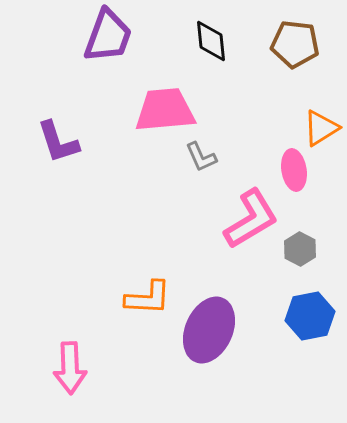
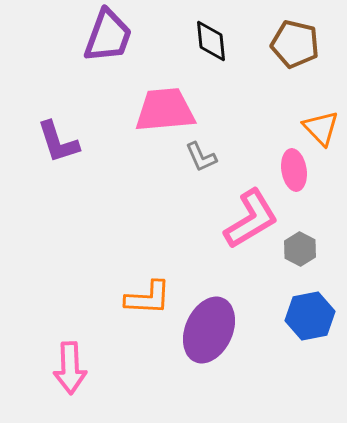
brown pentagon: rotated 6 degrees clockwise
orange triangle: rotated 42 degrees counterclockwise
